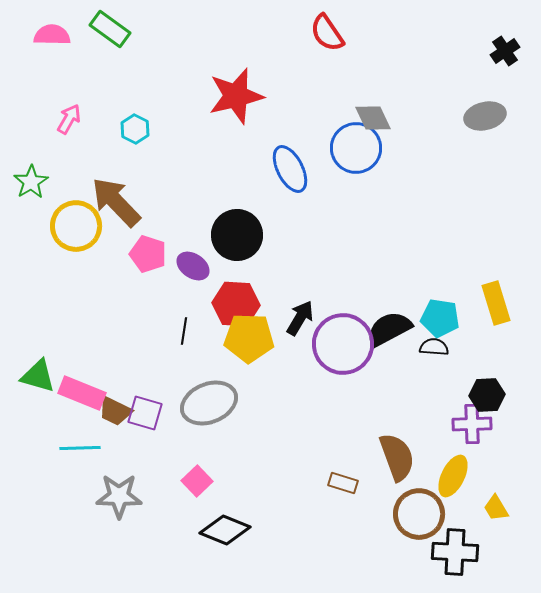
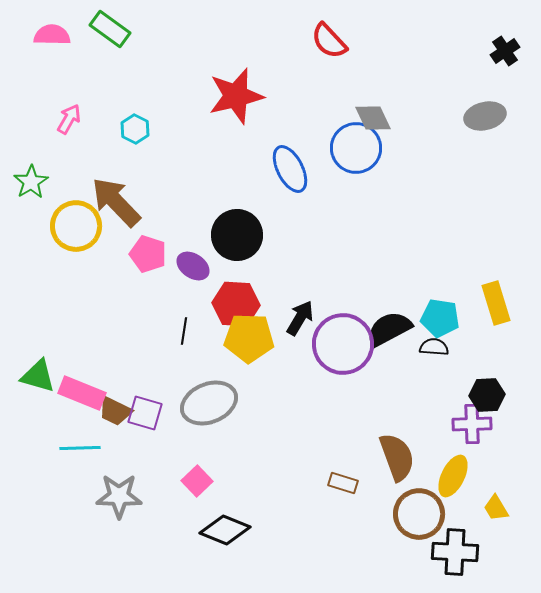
red semicircle at (327, 33): moved 2 px right, 8 px down; rotated 9 degrees counterclockwise
